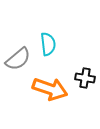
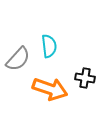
cyan semicircle: moved 1 px right, 2 px down
gray semicircle: rotated 8 degrees counterclockwise
